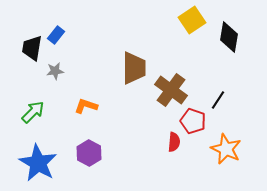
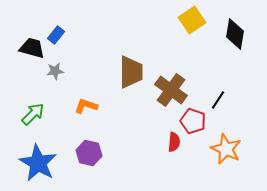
black diamond: moved 6 px right, 3 px up
black trapezoid: rotated 96 degrees clockwise
brown trapezoid: moved 3 px left, 4 px down
green arrow: moved 2 px down
purple hexagon: rotated 15 degrees counterclockwise
